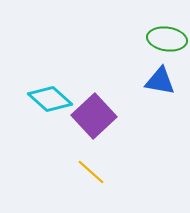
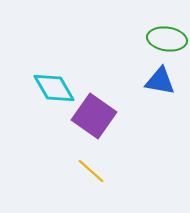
cyan diamond: moved 4 px right, 11 px up; rotated 18 degrees clockwise
purple square: rotated 12 degrees counterclockwise
yellow line: moved 1 px up
